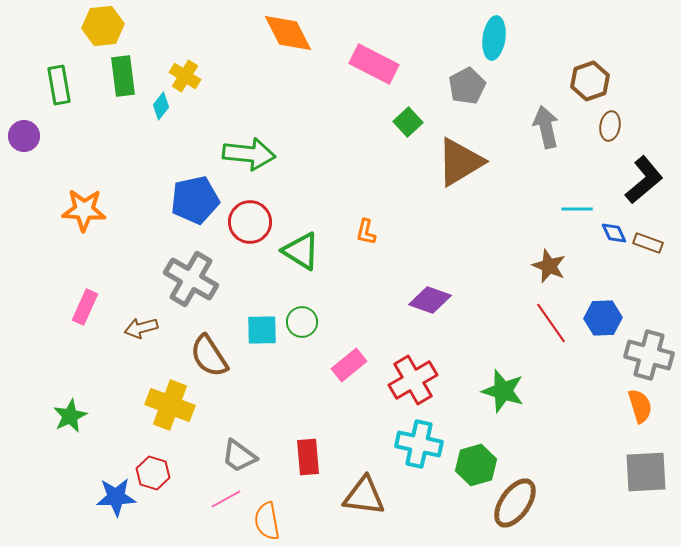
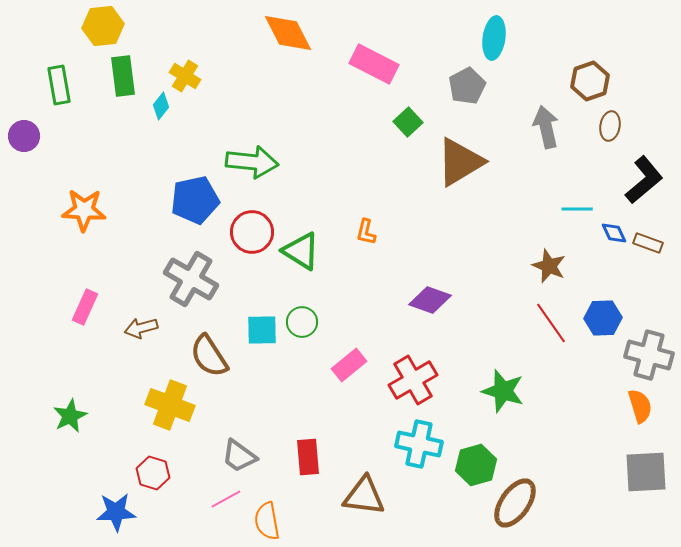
green arrow at (249, 154): moved 3 px right, 8 px down
red circle at (250, 222): moved 2 px right, 10 px down
blue star at (116, 497): moved 15 px down
